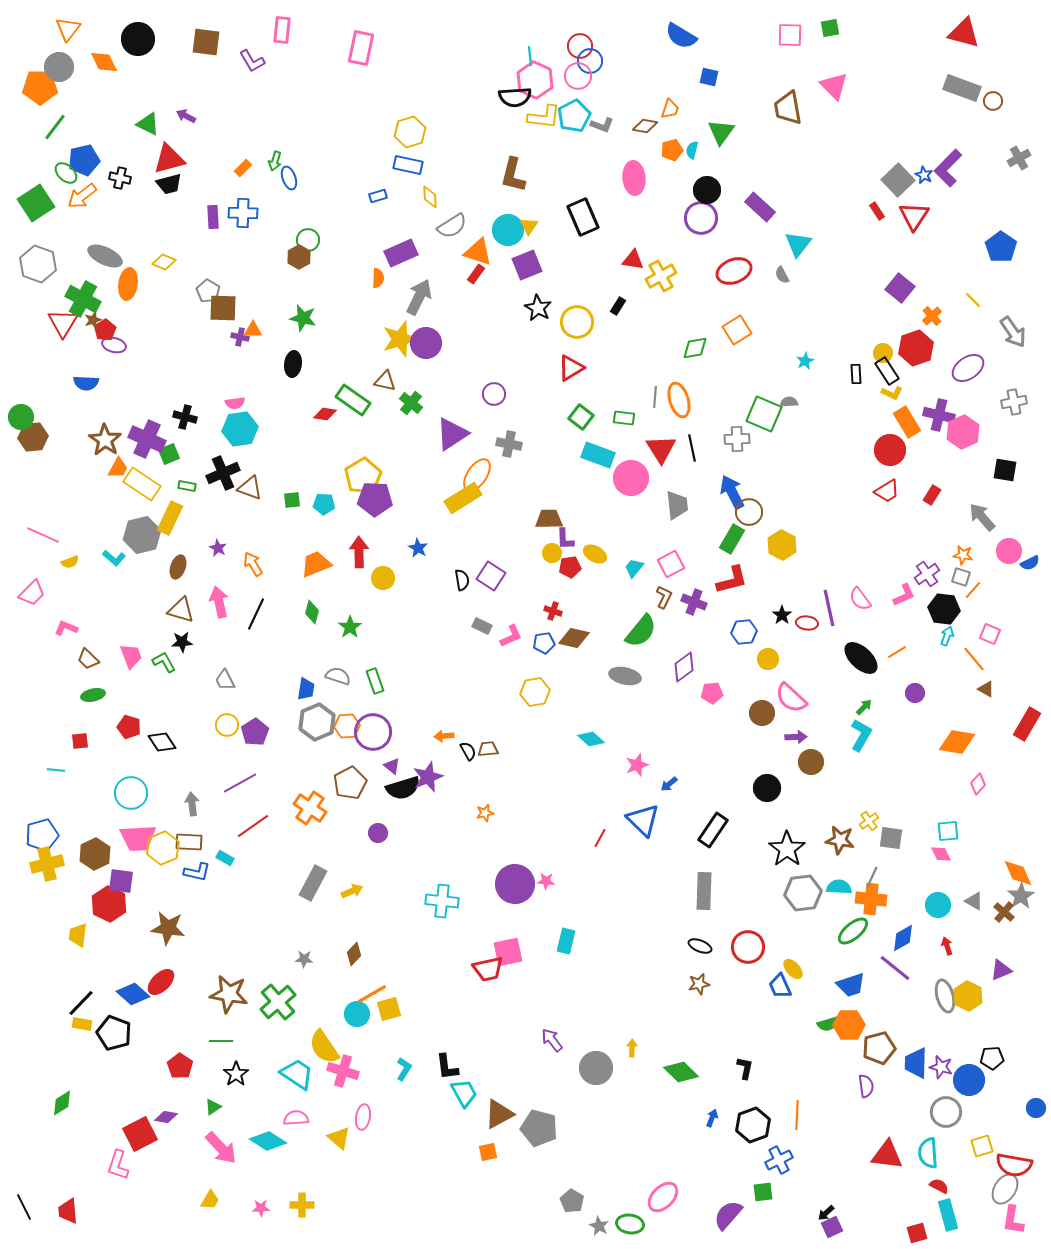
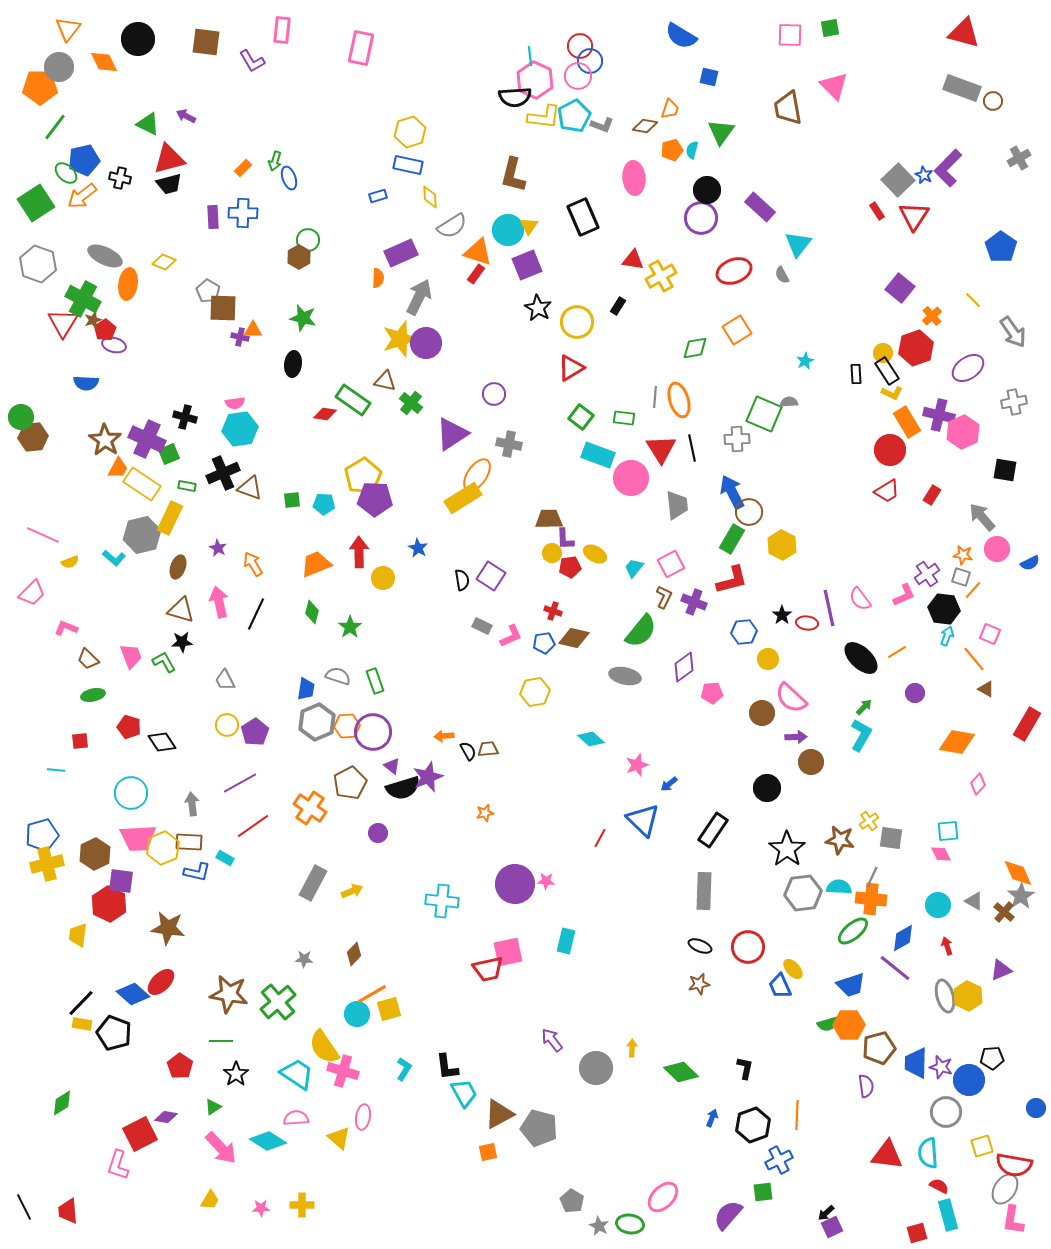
pink circle at (1009, 551): moved 12 px left, 2 px up
